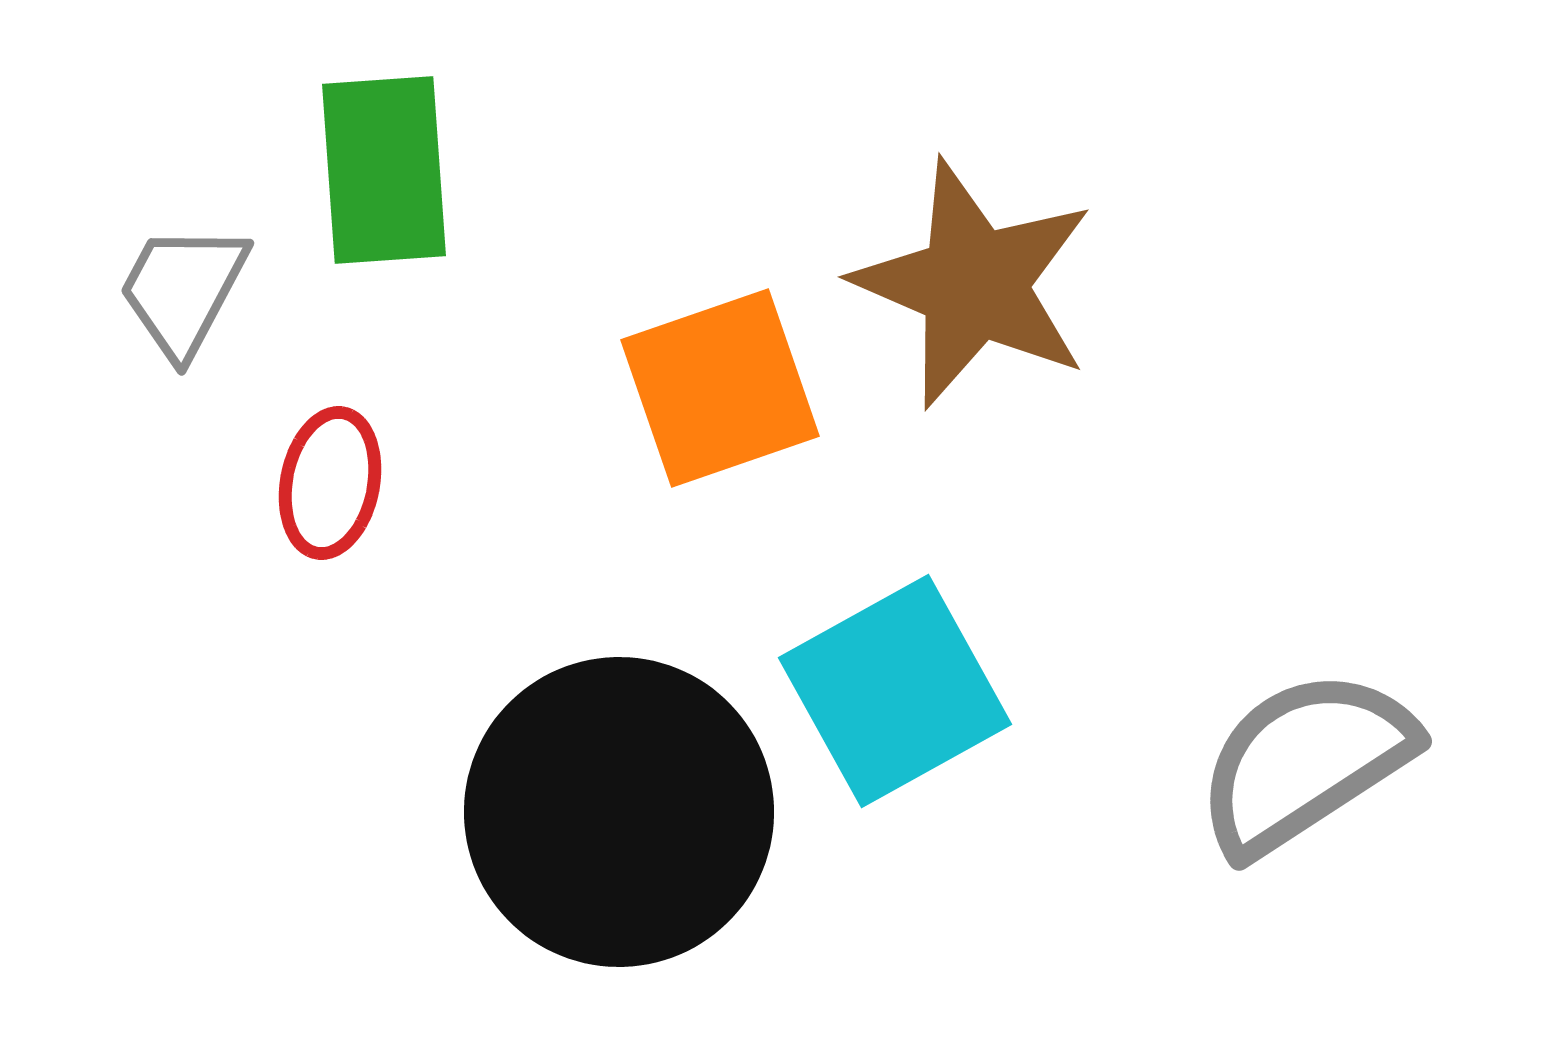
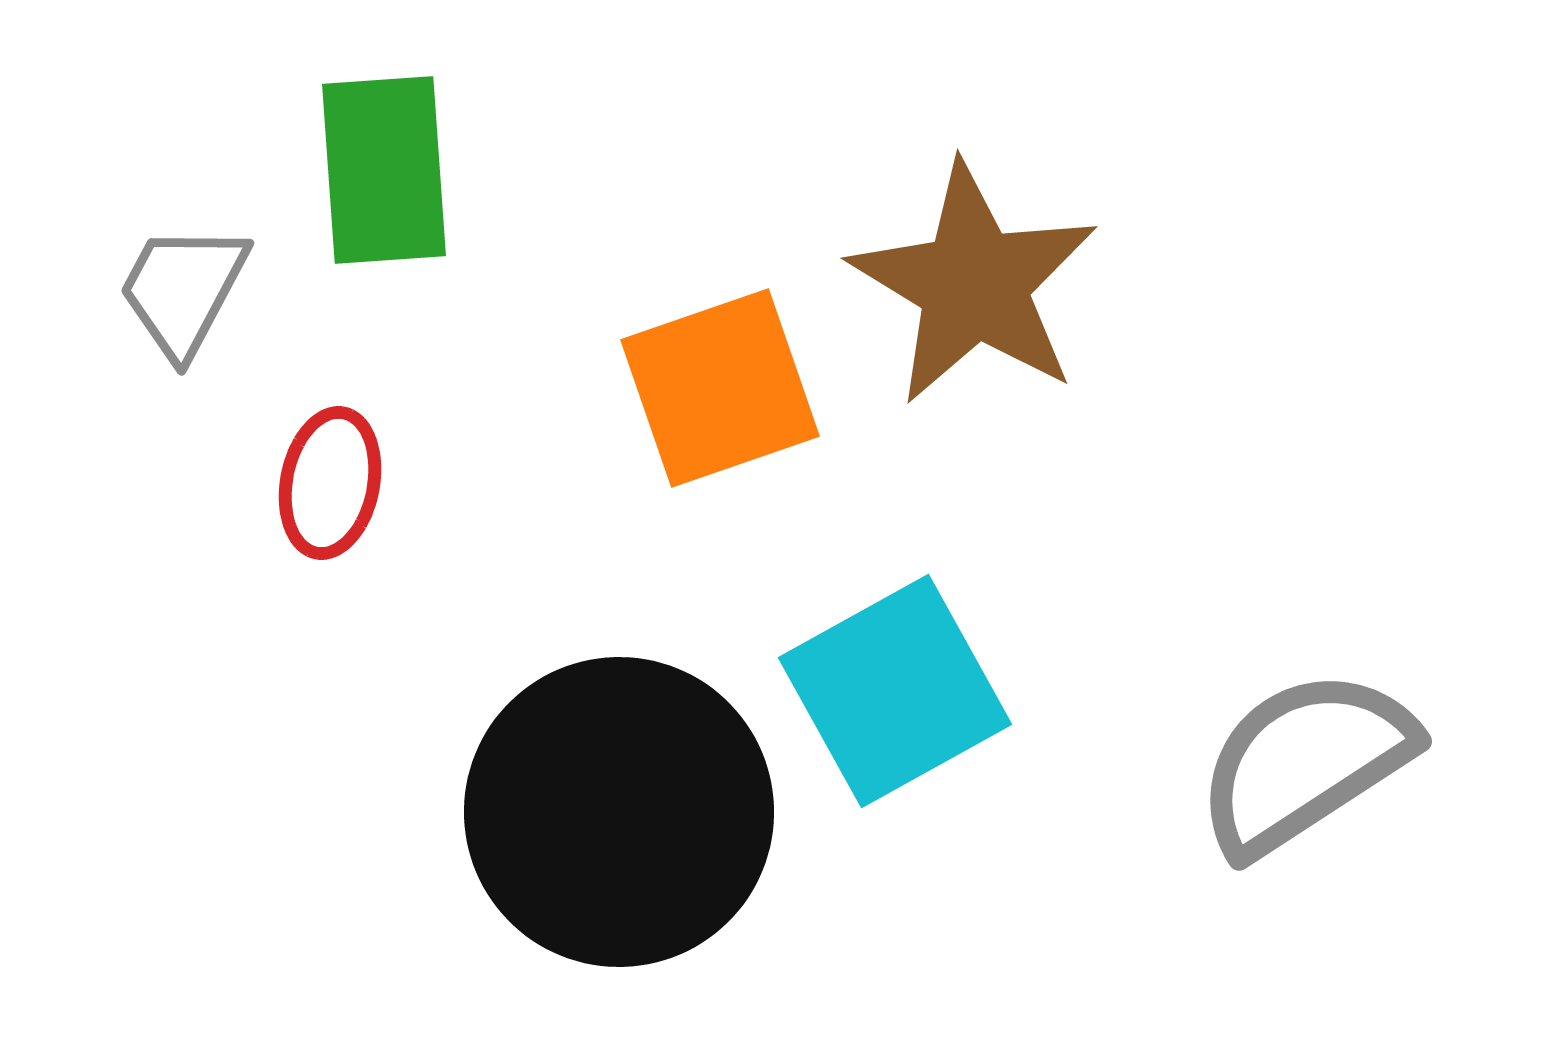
brown star: rotated 8 degrees clockwise
